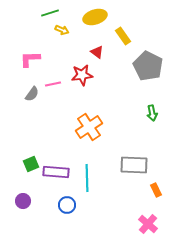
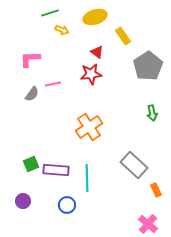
gray pentagon: rotated 12 degrees clockwise
red star: moved 9 px right, 1 px up
gray rectangle: rotated 40 degrees clockwise
purple rectangle: moved 2 px up
